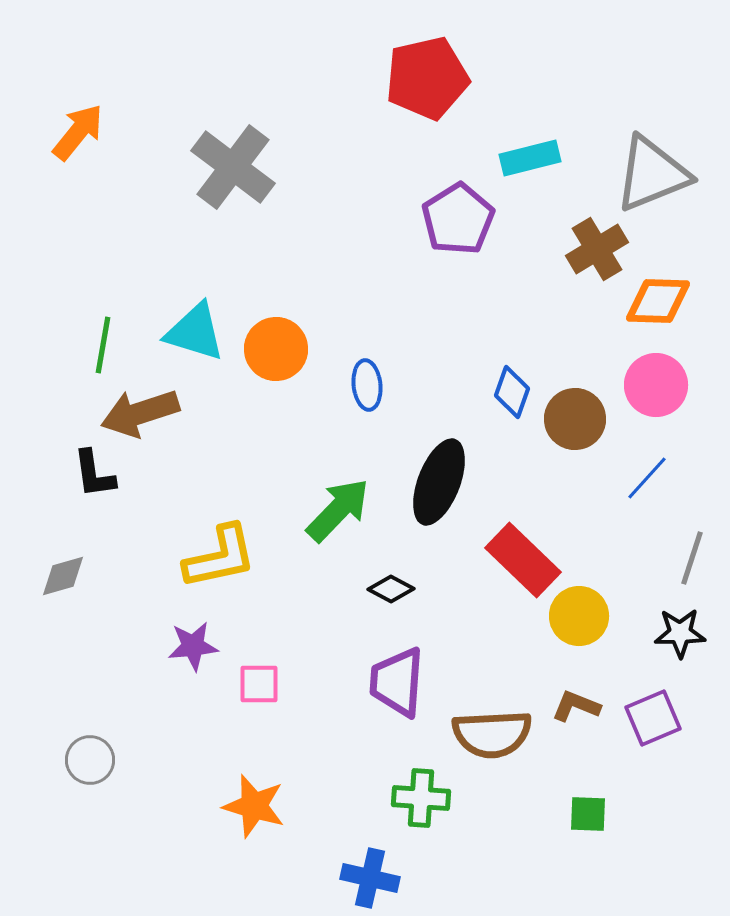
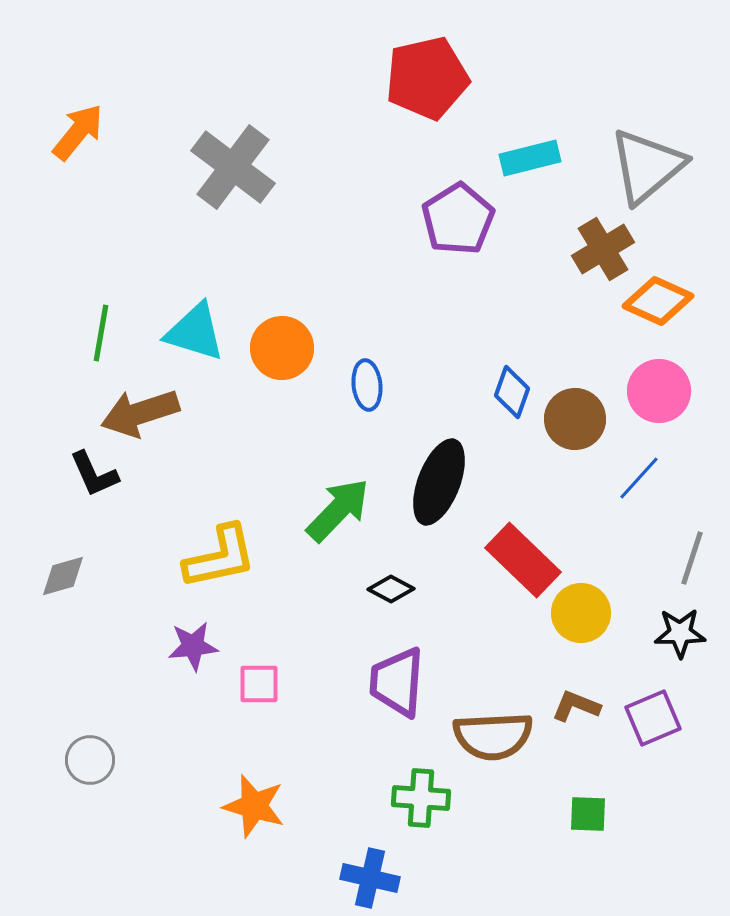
gray triangle: moved 5 px left, 8 px up; rotated 18 degrees counterclockwise
brown cross: moved 6 px right
orange diamond: rotated 22 degrees clockwise
green line: moved 2 px left, 12 px up
orange circle: moved 6 px right, 1 px up
pink circle: moved 3 px right, 6 px down
black L-shape: rotated 16 degrees counterclockwise
blue line: moved 8 px left
yellow circle: moved 2 px right, 3 px up
brown semicircle: moved 1 px right, 2 px down
